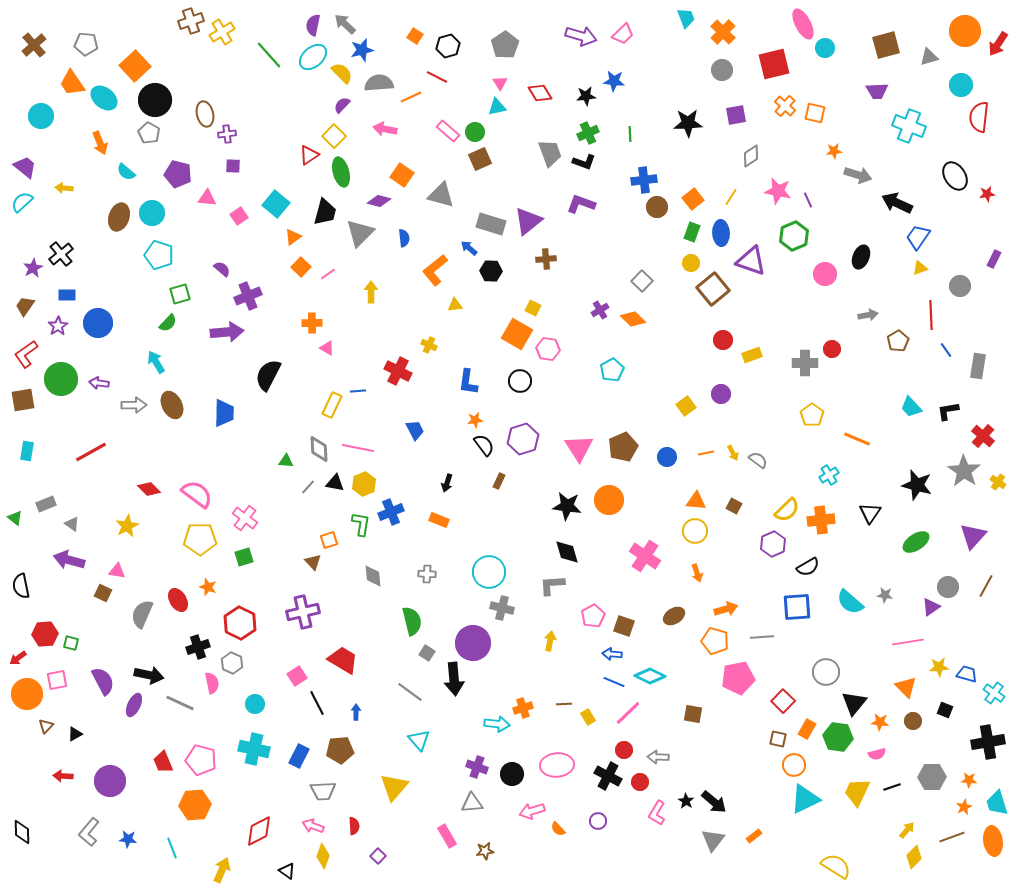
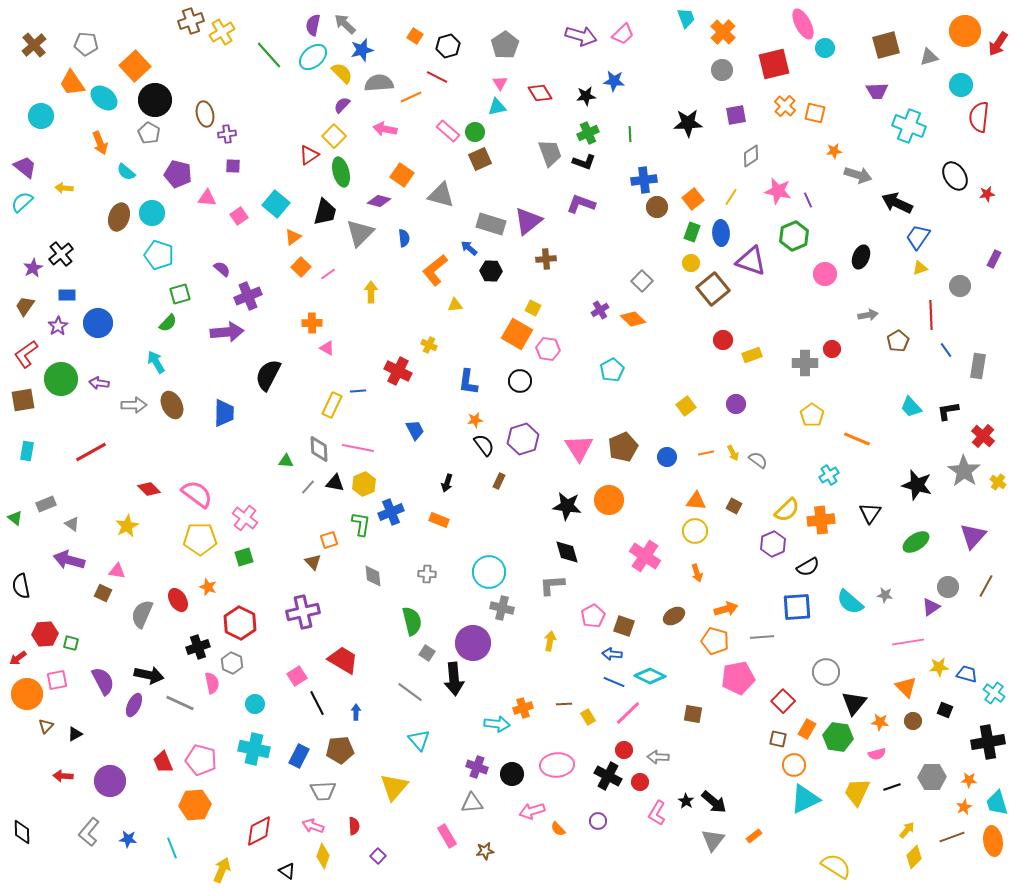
purple circle at (721, 394): moved 15 px right, 10 px down
